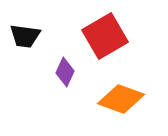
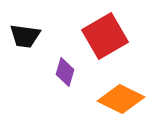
purple diamond: rotated 8 degrees counterclockwise
orange diamond: rotated 6 degrees clockwise
